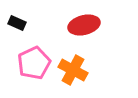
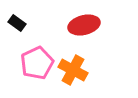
black rectangle: rotated 12 degrees clockwise
pink pentagon: moved 3 px right
